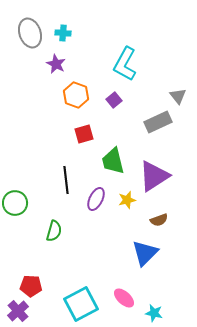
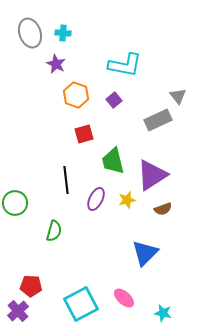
cyan L-shape: moved 1 px down; rotated 108 degrees counterclockwise
gray rectangle: moved 2 px up
purple triangle: moved 2 px left, 1 px up
brown semicircle: moved 4 px right, 11 px up
cyan star: moved 9 px right
